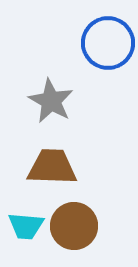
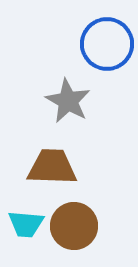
blue circle: moved 1 px left, 1 px down
gray star: moved 17 px right
cyan trapezoid: moved 2 px up
